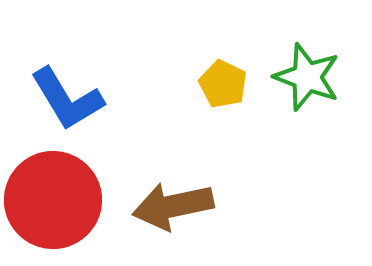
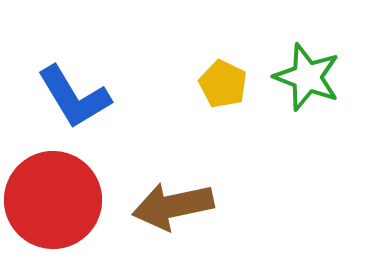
blue L-shape: moved 7 px right, 2 px up
